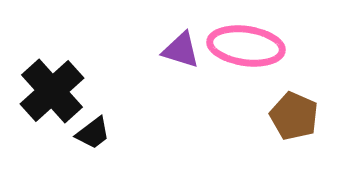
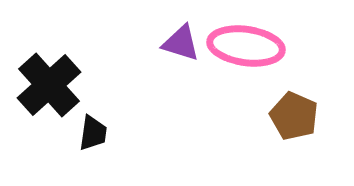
purple triangle: moved 7 px up
black cross: moved 3 px left, 6 px up
black trapezoid: rotated 45 degrees counterclockwise
